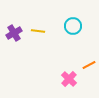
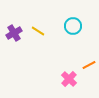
yellow line: rotated 24 degrees clockwise
